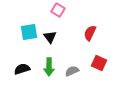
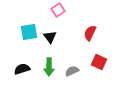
pink square: rotated 24 degrees clockwise
red square: moved 1 px up
